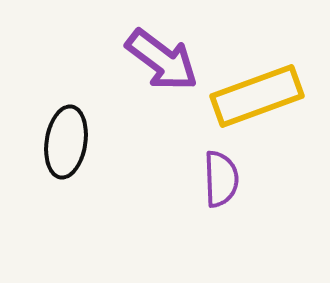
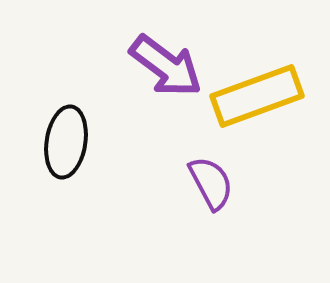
purple arrow: moved 4 px right, 6 px down
purple semicircle: moved 10 px left, 4 px down; rotated 26 degrees counterclockwise
